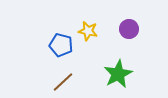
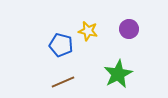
brown line: rotated 20 degrees clockwise
